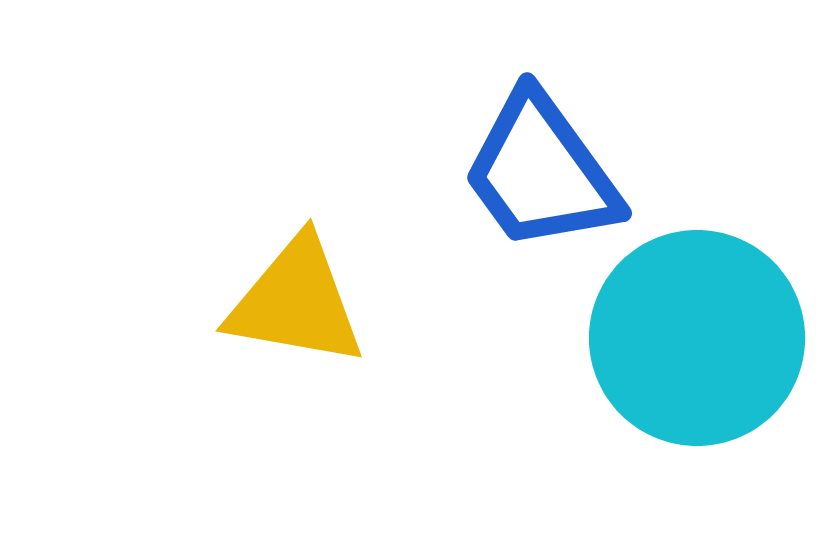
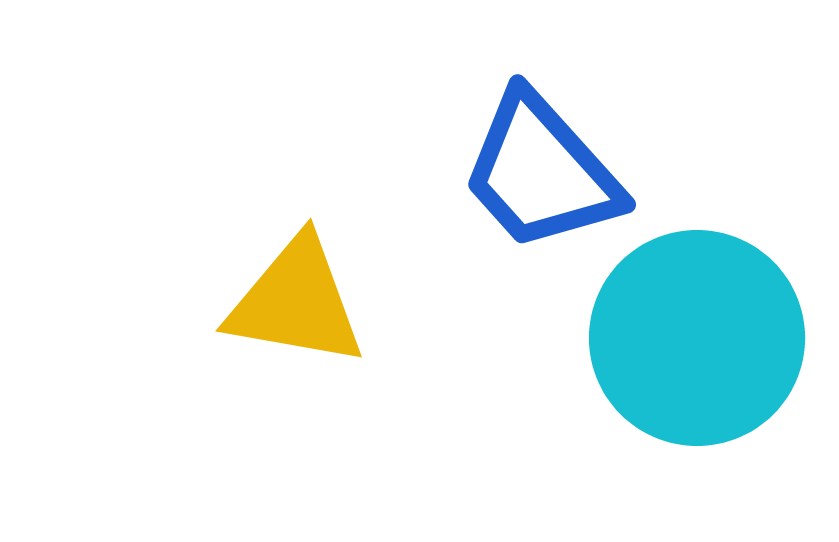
blue trapezoid: rotated 6 degrees counterclockwise
